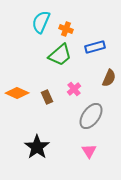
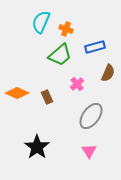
brown semicircle: moved 1 px left, 5 px up
pink cross: moved 3 px right, 5 px up
